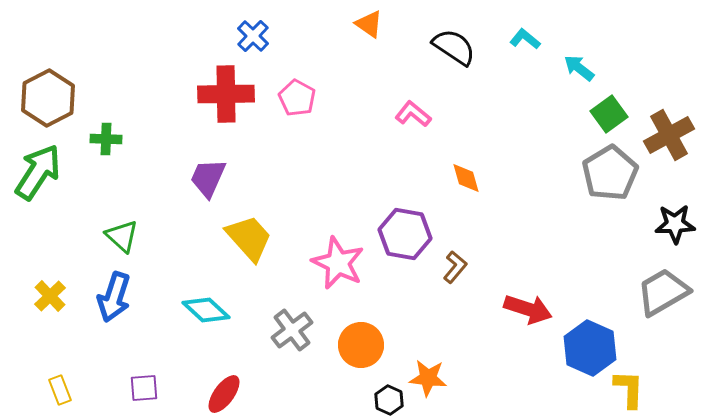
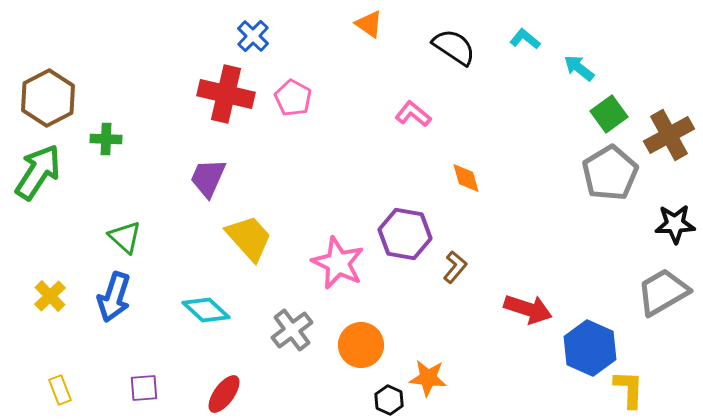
red cross: rotated 14 degrees clockwise
pink pentagon: moved 4 px left
green triangle: moved 3 px right, 1 px down
